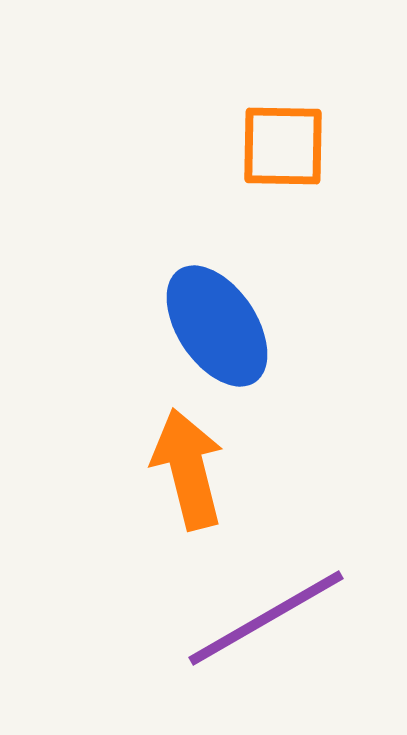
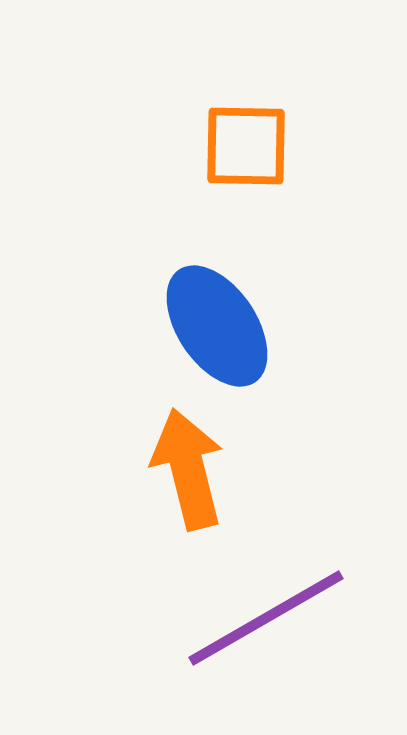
orange square: moved 37 px left
